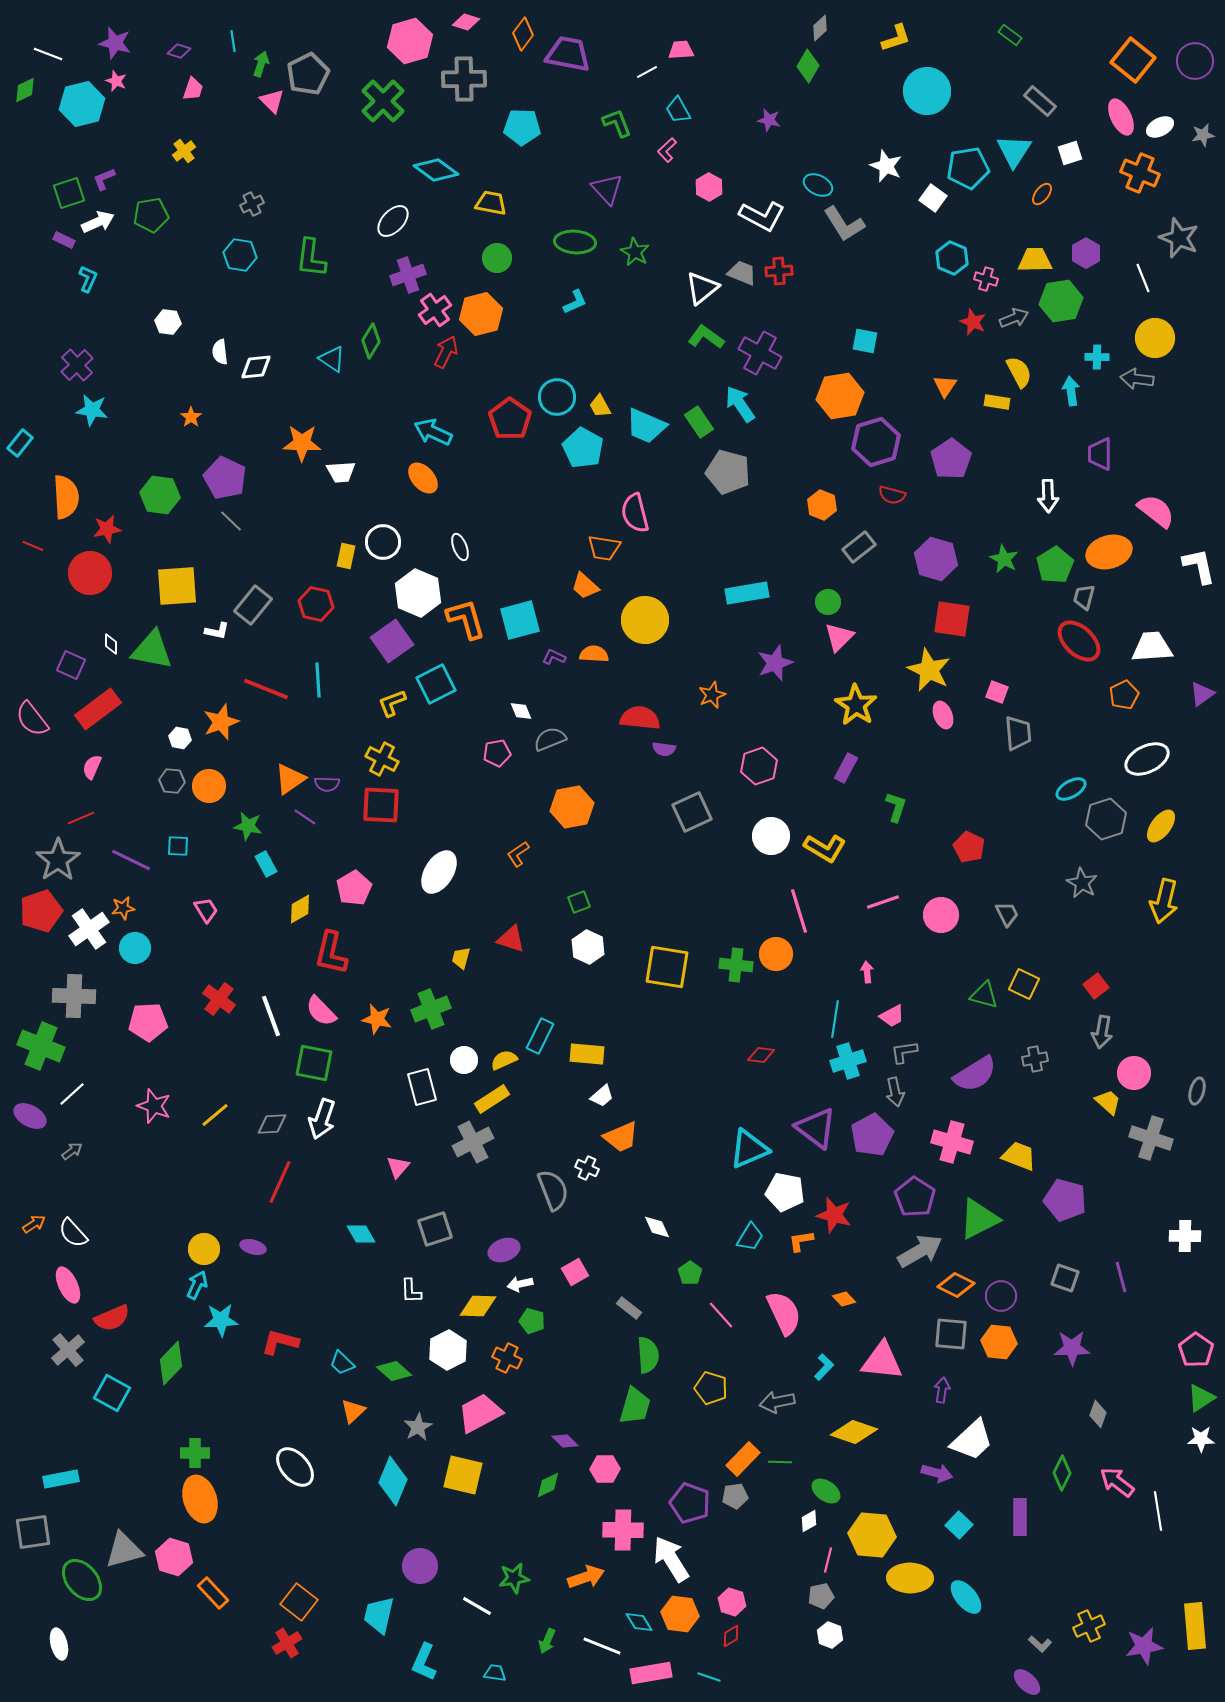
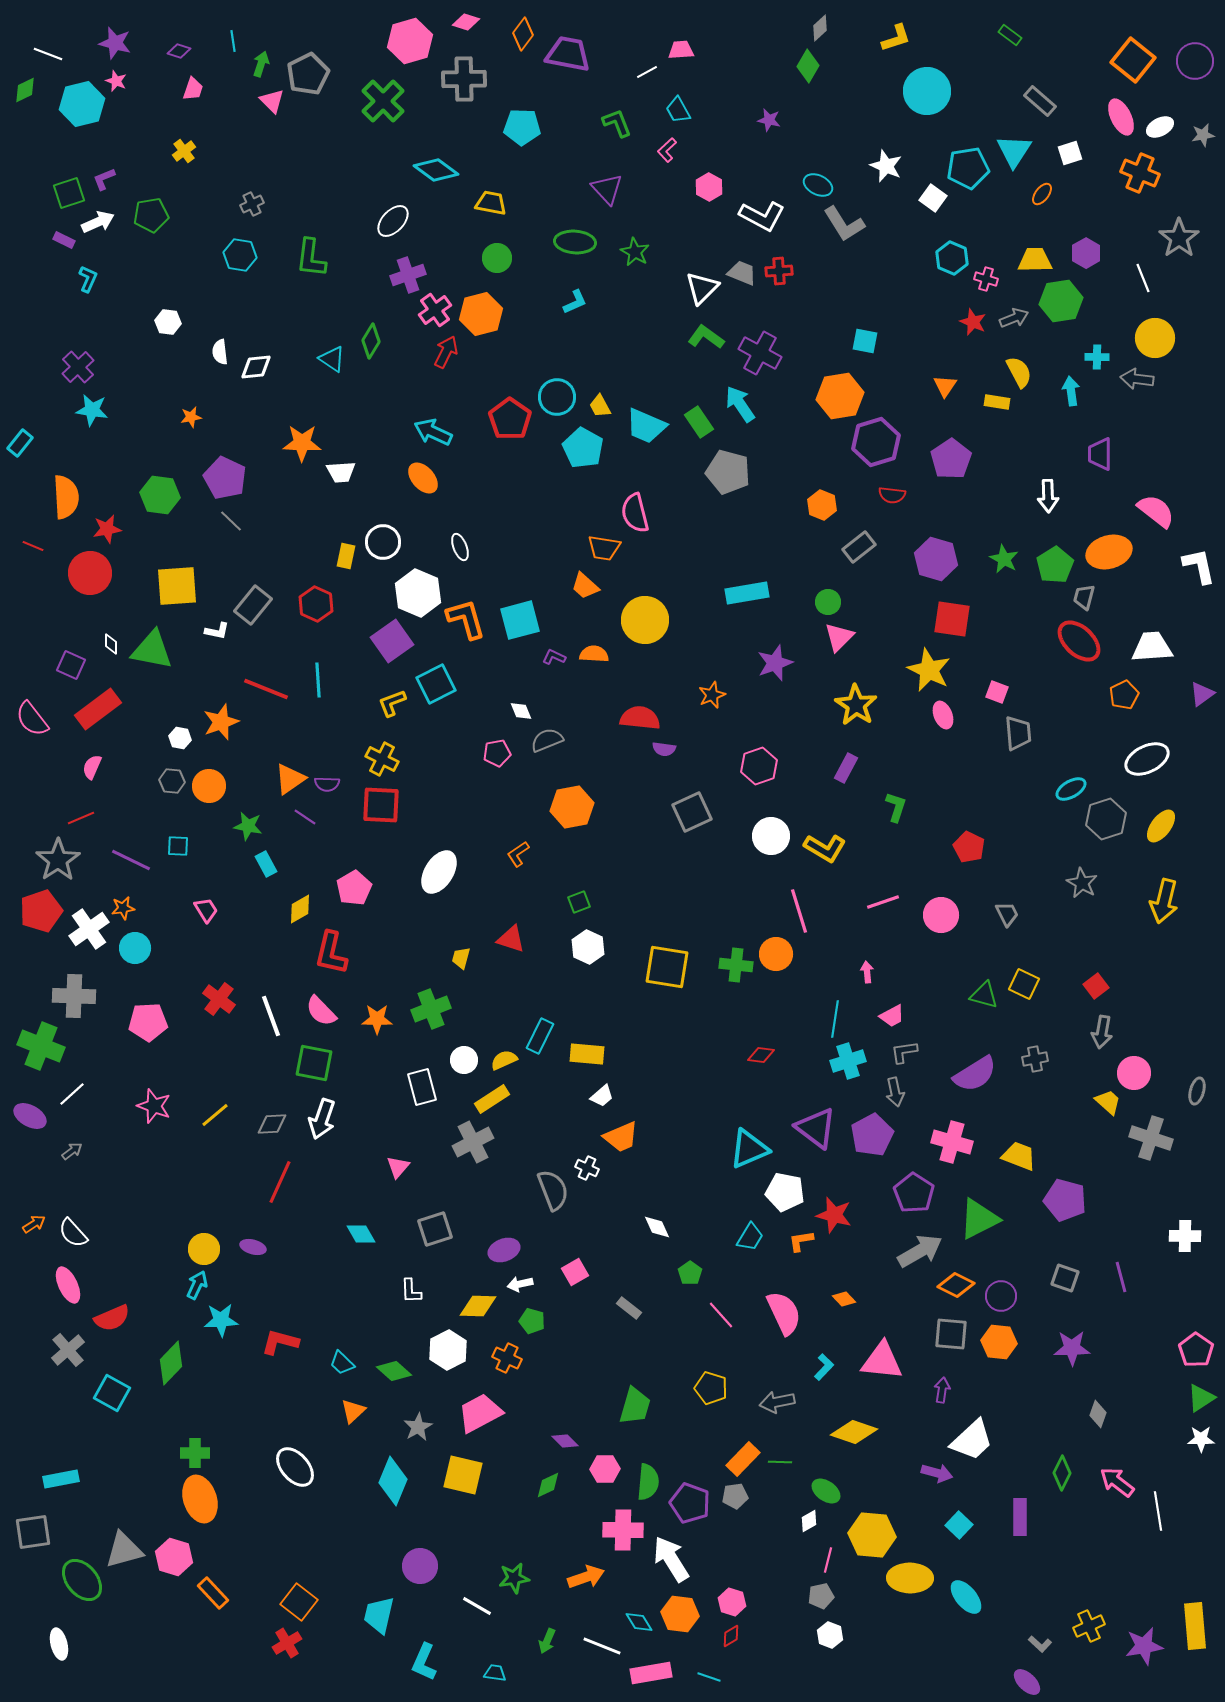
gray star at (1179, 238): rotated 15 degrees clockwise
white triangle at (702, 288): rotated 6 degrees counterclockwise
purple cross at (77, 365): moved 1 px right, 2 px down
orange star at (191, 417): rotated 25 degrees clockwise
red semicircle at (892, 495): rotated 8 degrees counterclockwise
red hexagon at (316, 604): rotated 12 degrees clockwise
gray semicircle at (550, 739): moved 3 px left, 1 px down
orange star at (377, 1019): rotated 12 degrees counterclockwise
purple pentagon at (915, 1197): moved 1 px left, 4 px up
green semicircle at (648, 1355): moved 127 px down; rotated 9 degrees clockwise
